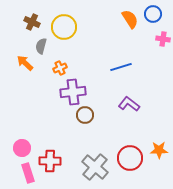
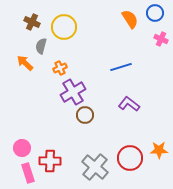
blue circle: moved 2 px right, 1 px up
pink cross: moved 2 px left; rotated 16 degrees clockwise
purple cross: rotated 25 degrees counterclockwise
